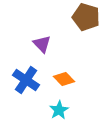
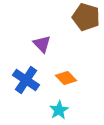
orange diamond: moved 2 px right, 1 px up
